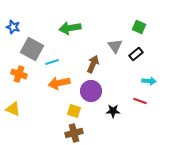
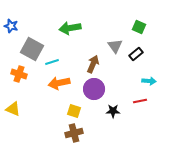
blue star: moved 2 px left, 1 px up
purple circle: moved 3 px right, 2 px up
red line: rotated 32 degrees counterclockwise
